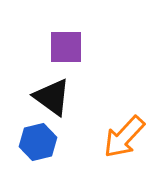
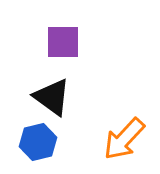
purple square: moved 3 px left, 5 px up
orange arrow: moved 2 px down
